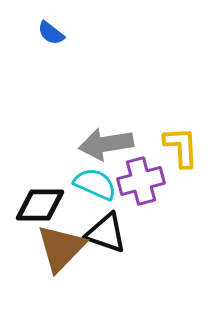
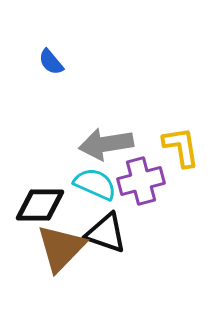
blue semicircle: moved 29 px down; rotated 12 degrees clockwise
yellow L-shape: rotated 6 degrees counterclockwise
